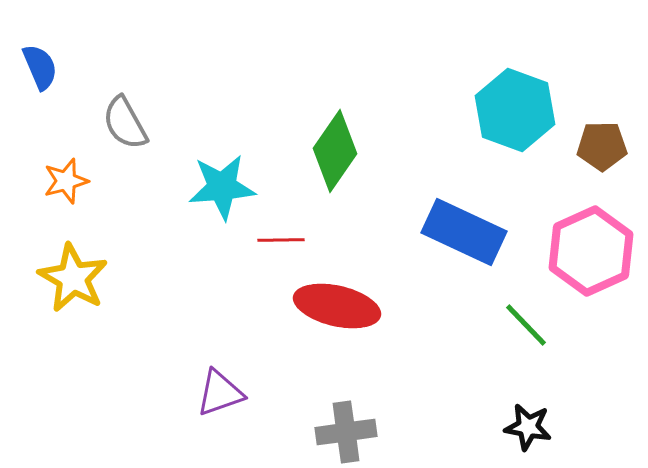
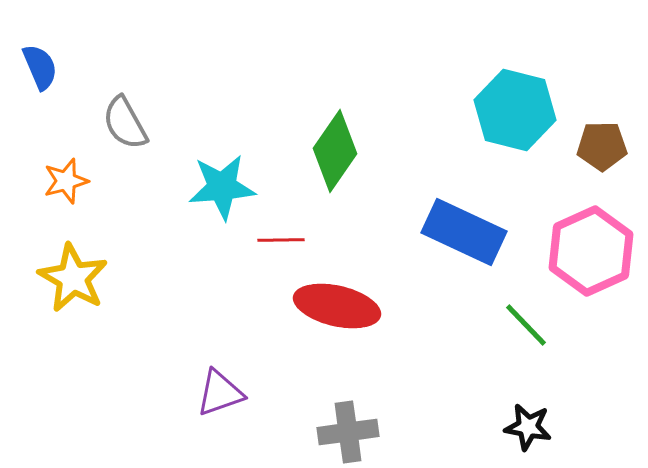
cyan hexagon: rotated 6 degrees counterclockwise
gray cross: moved 2 px right
